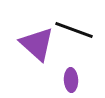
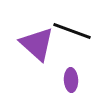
black line: moved 2 px left, 1 px down
